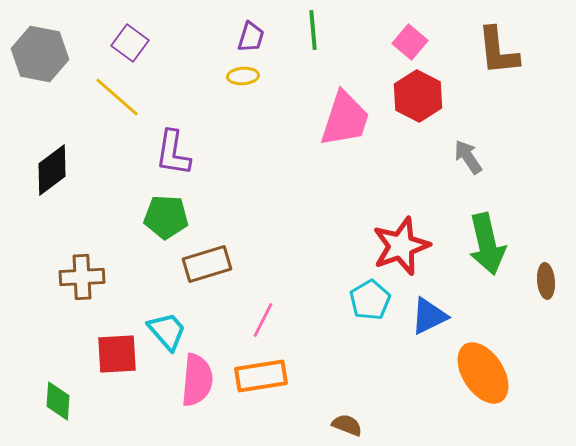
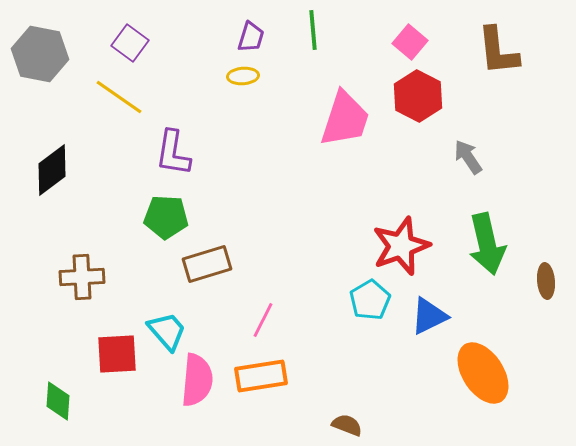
yellow line: moved 2 px right; rotated 6 degrees counterclockwise
